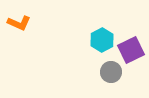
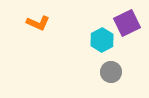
orange L-shape: moved 19 px right
purple square: moved 4 px left, 27 px up
